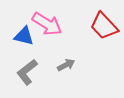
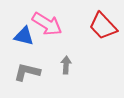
red trapezoid: moved 1 px left
gray arrow: rotated 60 degrees counterclockwise
gray L-shape: rotated 52 degrees clockwise
